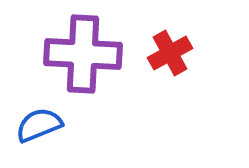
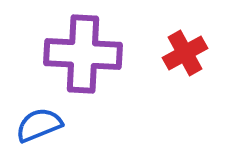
red cross: moved 15 px right
